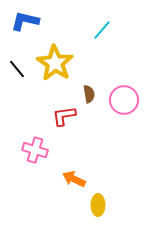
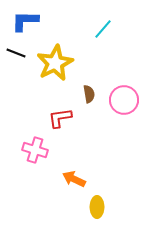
blue L-shape: rotated 12 degrees counterclockwise
cyan line: moved 1 px right, 1 px up
yellow star: rotated 12 degrees clockwise
black line: moved 1 px left, 16 px up; rotated 30 degrees counterclockwise
red L-shape: moved 4 px left, 2 px down
yellow ellipse: moved 1 px left, 2 px down
